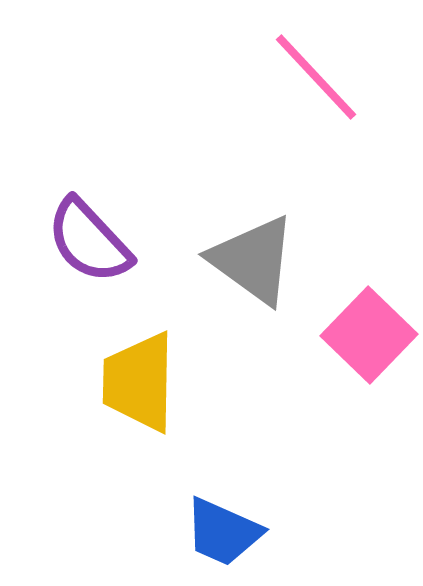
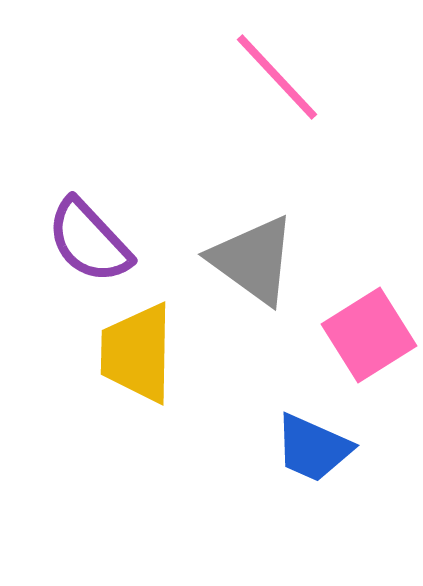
pink line: moved 39 px left
pink square: rotated 14 degrees clockwise
yellow trapezoid: moved 2 px left, 29 px up
blue trapezoid: moved 90 px right, 84 px up
